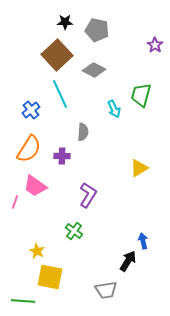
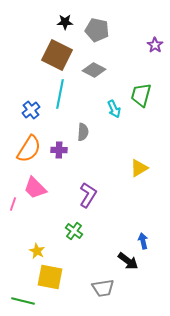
brown square: rotated 20 degrees counterclockwise
cyan line: rotated 36 degrees clockwise
purple cross: moved 3 px left, 6 px up
pink trapezoid: moved 2 px down; rotated 10 degrees clockwise
pink line: moved 2 px left, 2 px down
black arrow: rotated 95 degrees clockwise
gray trapezoid: moved 3 px left, 2 px up
green line: rotated 10 degrees clockwise
